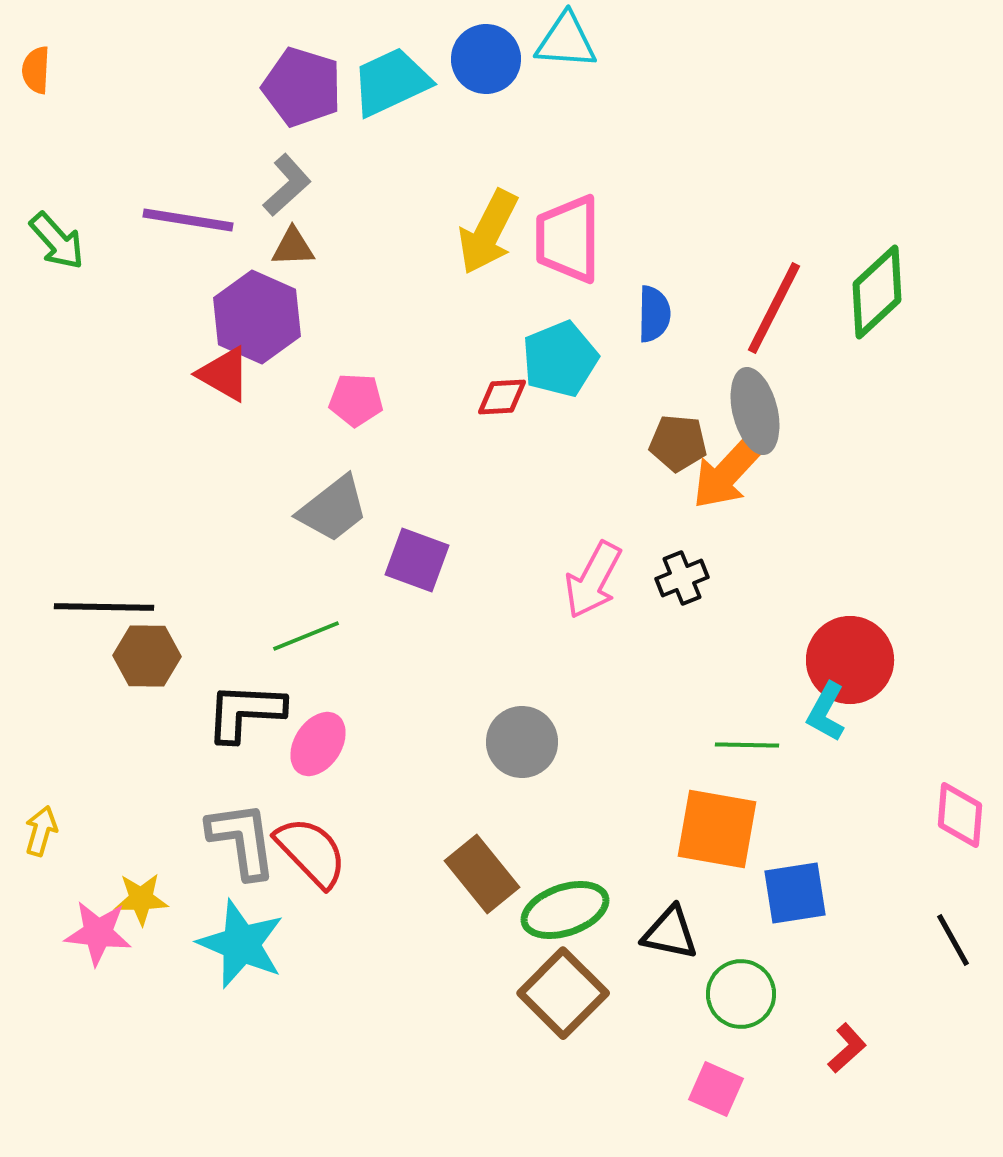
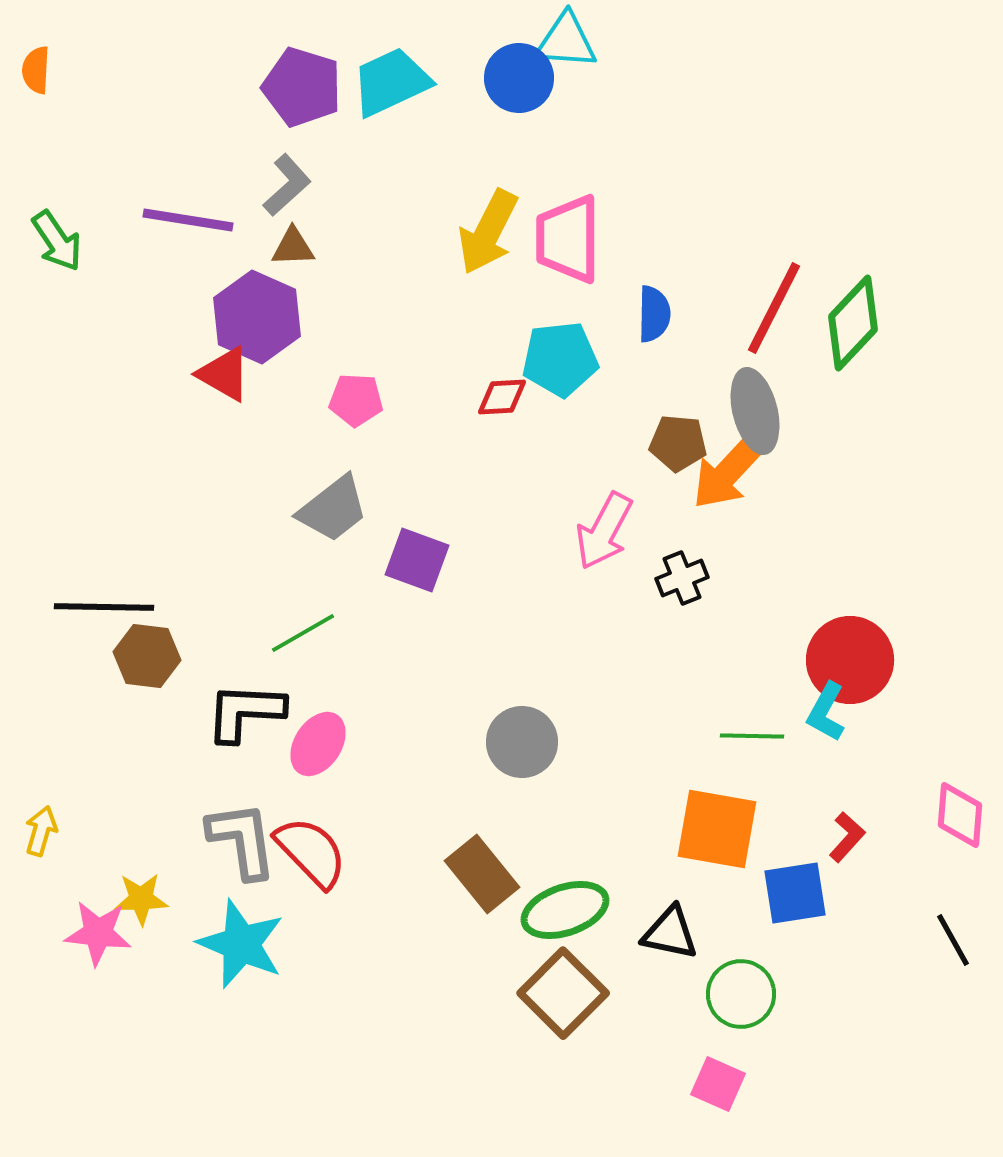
blue circle at (486, 59): moved 33 px right, 19 px down
green arrow at (57, 241): rotated 8 degrees clockwise
green diamond at (877, 292): moved 24 px left, 31 px down; rotated 4 degrees counterclockwise
cyan pentagon at (560, 359): rotated 16 degrees clockwise
pink arrow at (593, 580): moved 11 px right, 49 px up
green line at (306, 636): moved 3 px left, 3 px up; rotated 8 degrees counterclockwise
brown hexagon at (147, 656): rotated 6 degrees clockwise
green line at (747, 745): moved 5 px right, 9 px up
red L-shape at (847, 1048): moved 211 px up; rotated 6 degrees counterclockwise
pink square at (716, 1089): moved 2 px right, 5 px up
